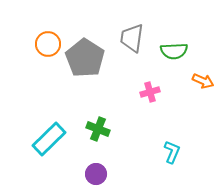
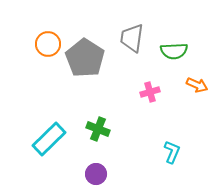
orange arrow: moved 6 px left, 4 px down
